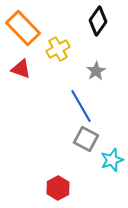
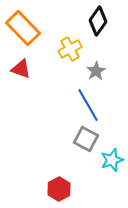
yellow cross: moved 12 px right
blue line: moved 7 px right, 1 px up
red hexagon: moved 1 px right, 1 px down
